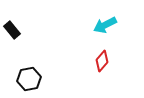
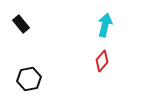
cyan arrow: rotated 130 degrees clockwise
black rectangle: moved 9 px right, 6 px up
